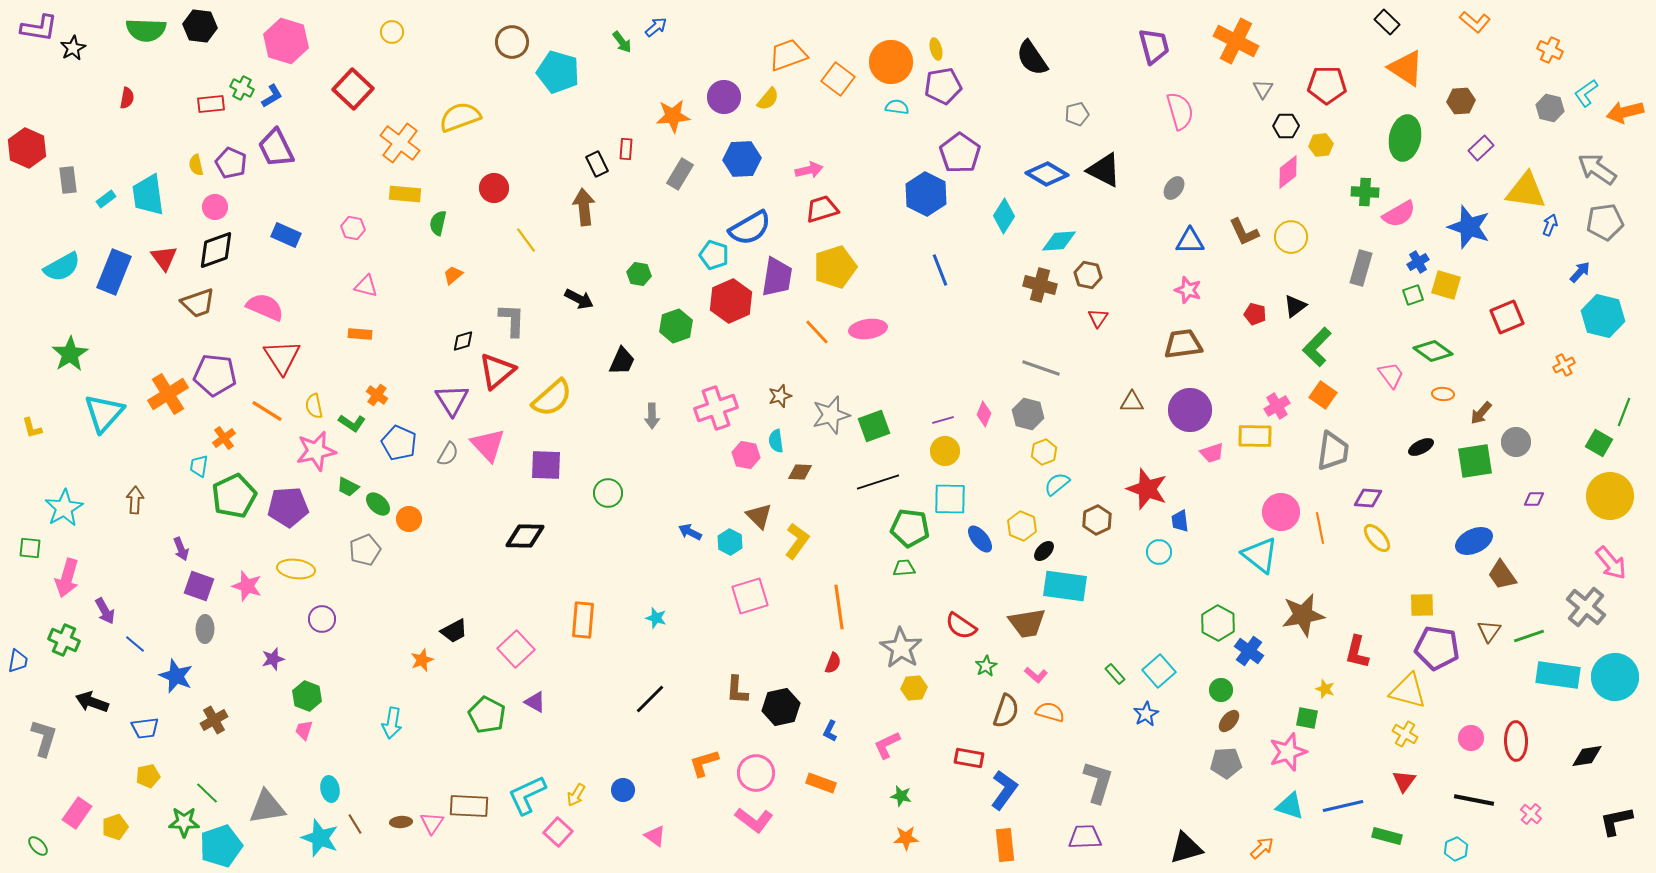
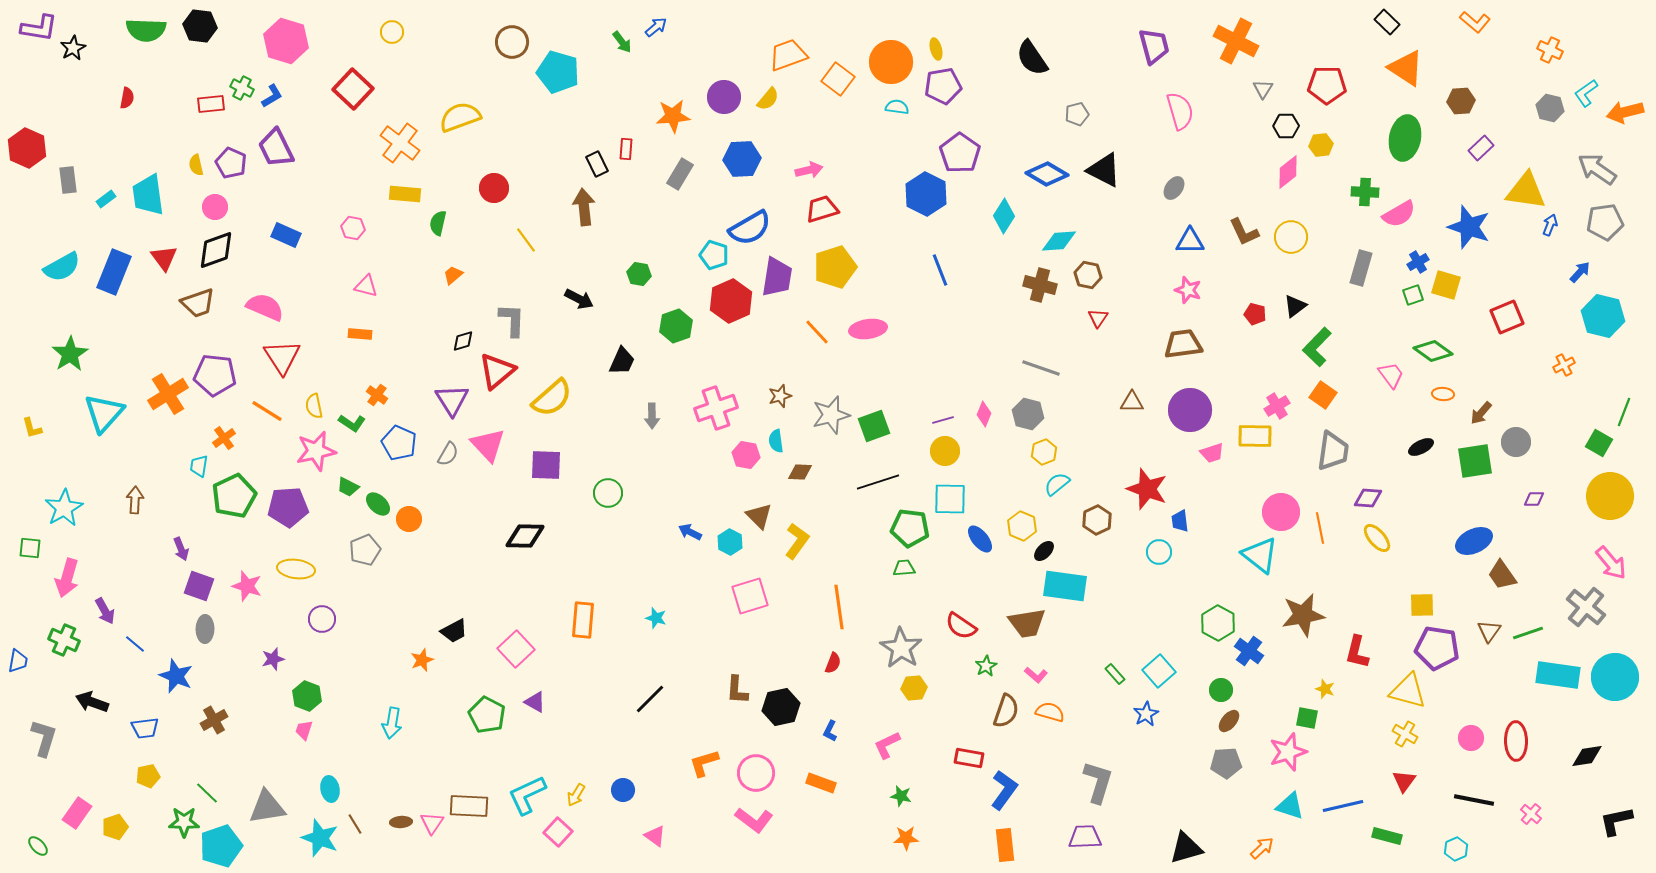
green line at (1529, 636): moved 1 px left, 3 px up
